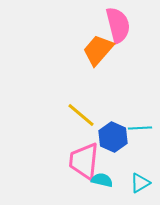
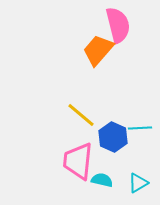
pink trapezoid: moved 6 px left
cyan triangle: moved 2 px left
